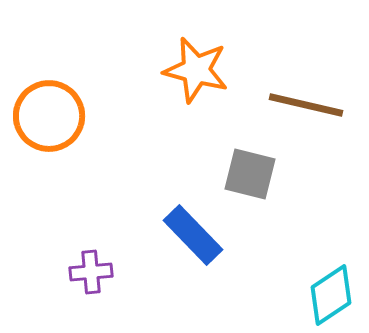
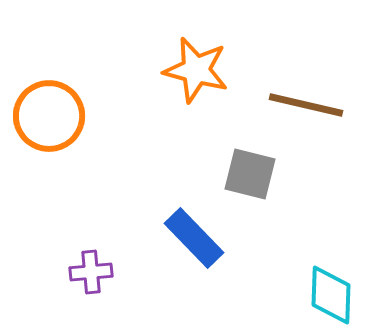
blue rectangle: moved 1 px right, 3 px down
cyan diamond: rotated 54 degrees counterclockwise
